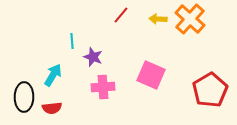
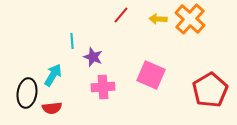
black ellipse: moved 3 px right, 4 px up; rotated 8 degrees clockwise
